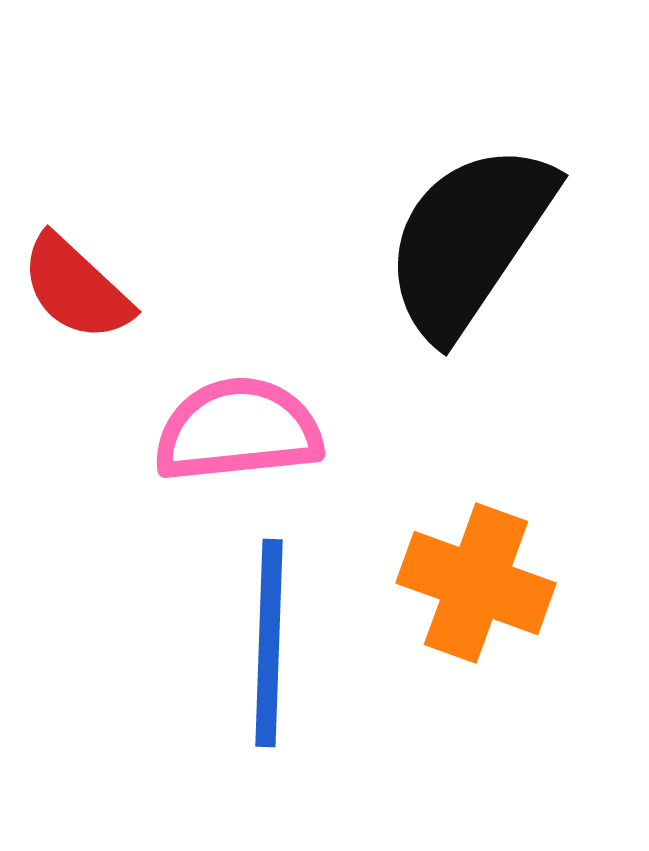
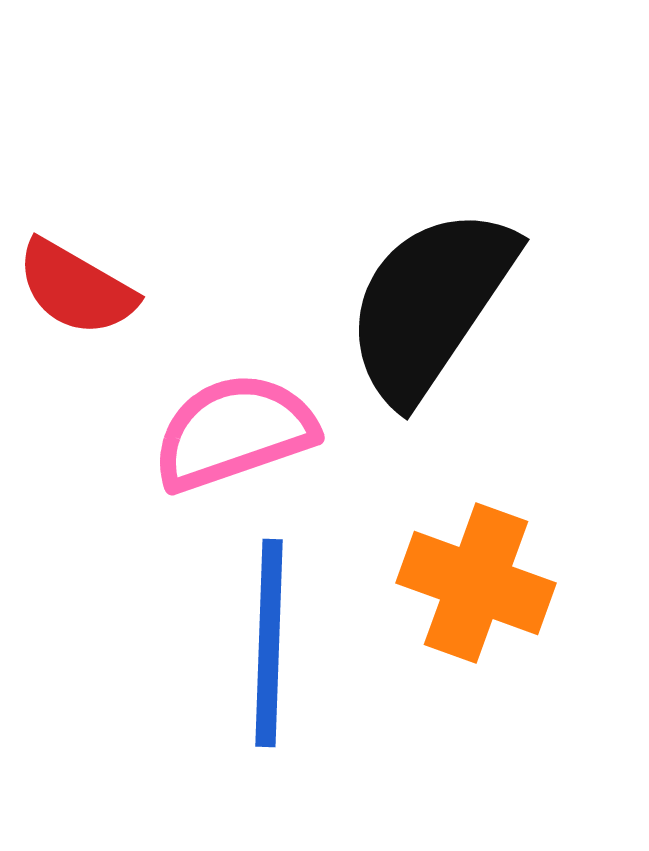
black semicircle: moved 39 px left, 64 px down
red semicircle: rotated 13 degrees counterclockwise
pink semicircle: moved 4 px left, 2 px down; rotated 13 degrees counterclockwise
